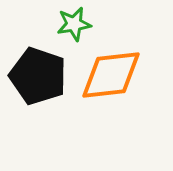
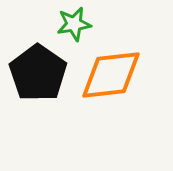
black pentagon: moved 3 px up; rotated 16 degrees clockwise
